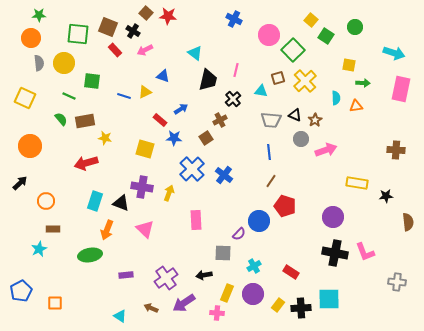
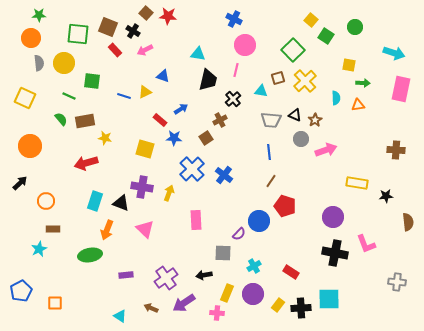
pink circle at (269, 35): moved 24 px left, 10 px down
cyan triangle at (195, 53): moved 3 px right, 1 px down; rotated 28 degrees counterclockwise
orange triangle at (356, 106): moved 2 px right, 1 px up
pink L-shape at (365, 252): moved 1 px right, 8 px up
